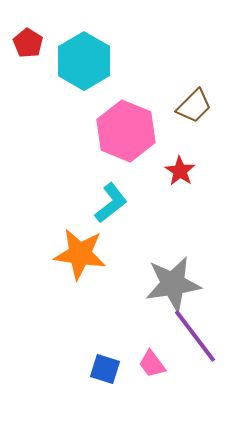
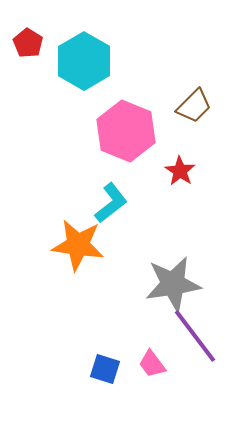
orange star: moved 2 px left, 9 px up
